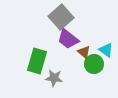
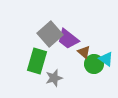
gray square: moved 11 px left, 17 px down
cyan triangle: moved 9 px down
gray star: rotated 24 degrees counterclockwise
